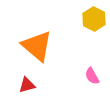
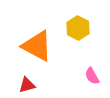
yellow hexagon: moved 16 px left, 9 px down
orange triangle: rotated 12 degrees counterclockwise
